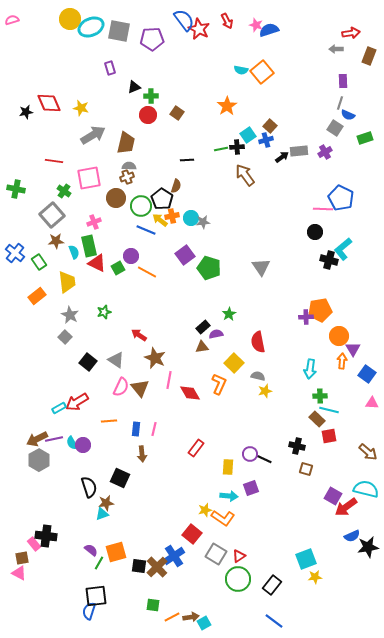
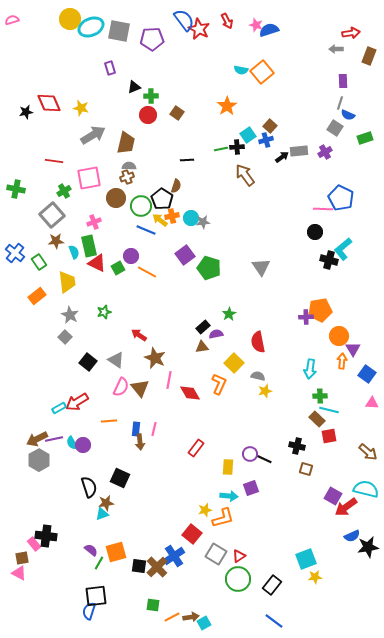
green cross at (64, 191): rotated 24 degrees clockwise
brown arrow at (142, 454): moved 2 px left, 12 px up
orange L-shape at (223, 518): rotated 50 degrees counterclockwise
